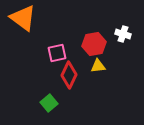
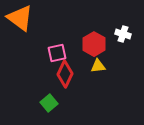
orange triangle: moved 3 px left
red hexagon: rotated 20 degrees counterclockwise
red diamond: moved 4 px left, 1 px up
